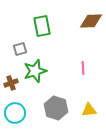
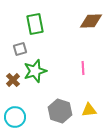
green rectangle: moved 7 px left, 2 px up
brown cross: moved 2 px right, 3 px up; rotated 24 degrees counterclockwise
gray hexagon: moved 4 px right, 3 px down
cyan circle: moved 4 px down
